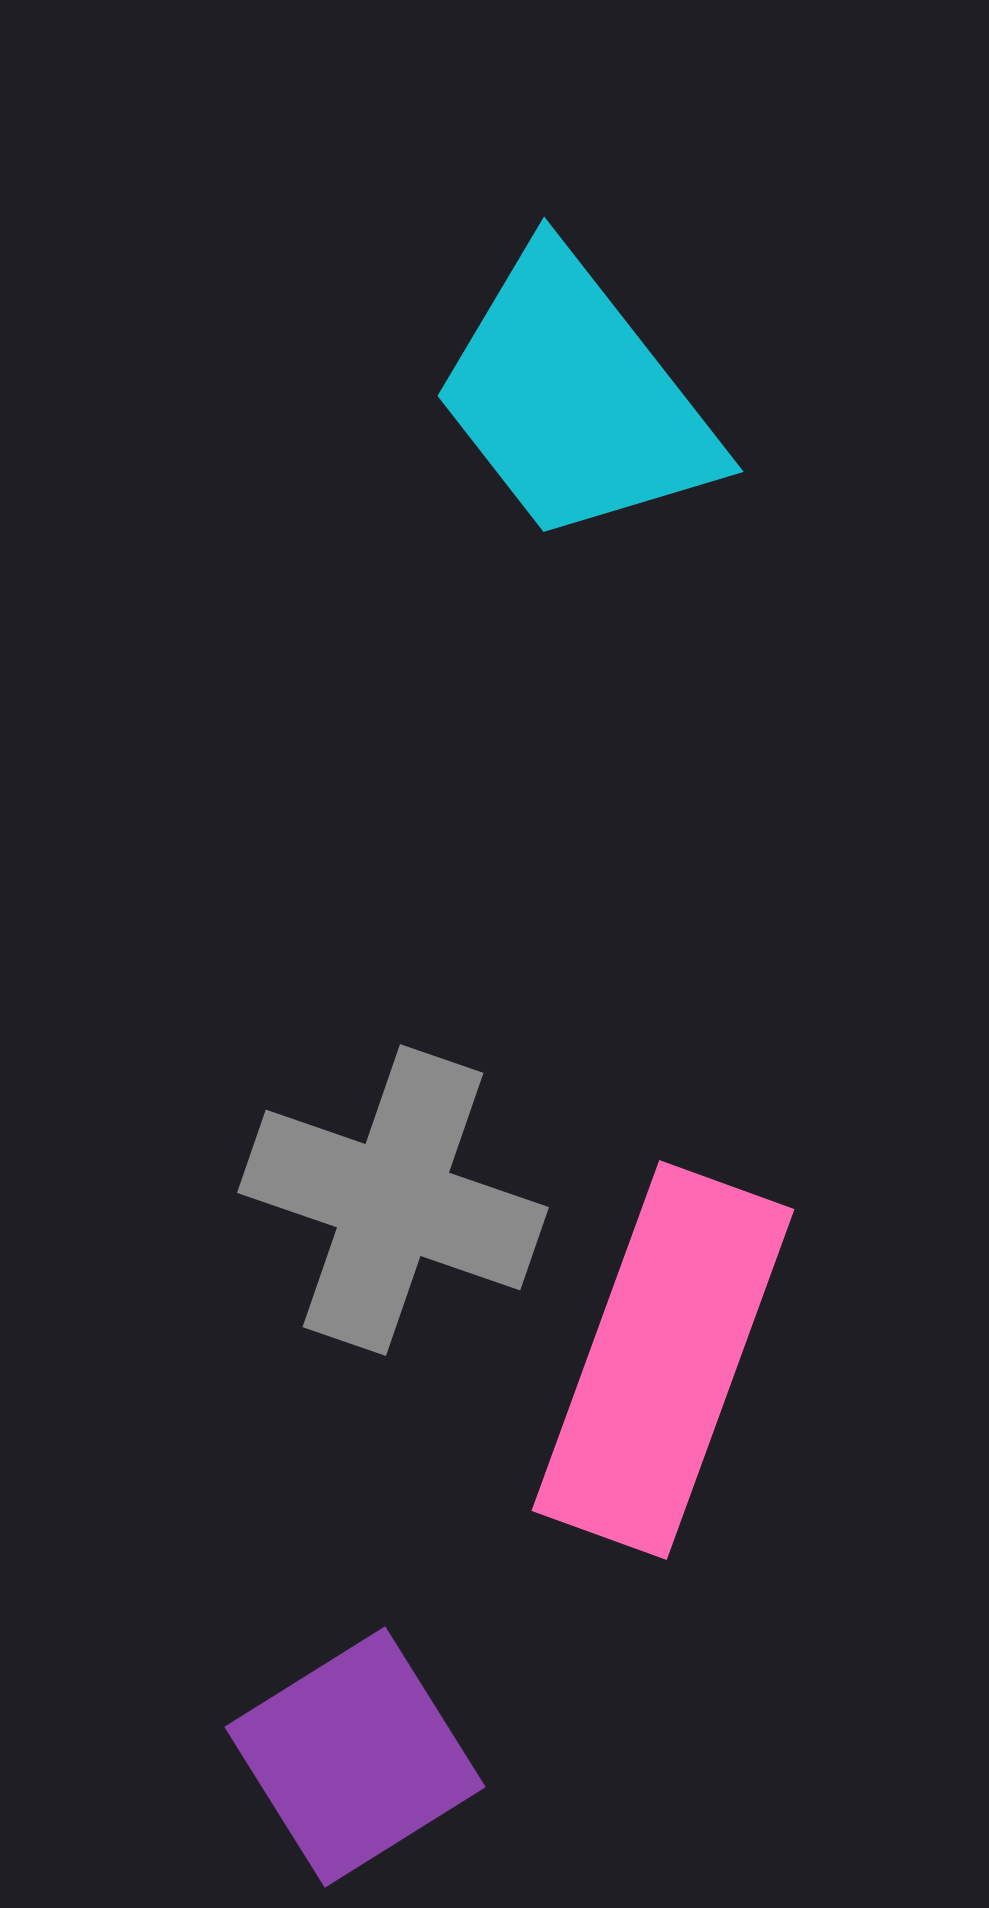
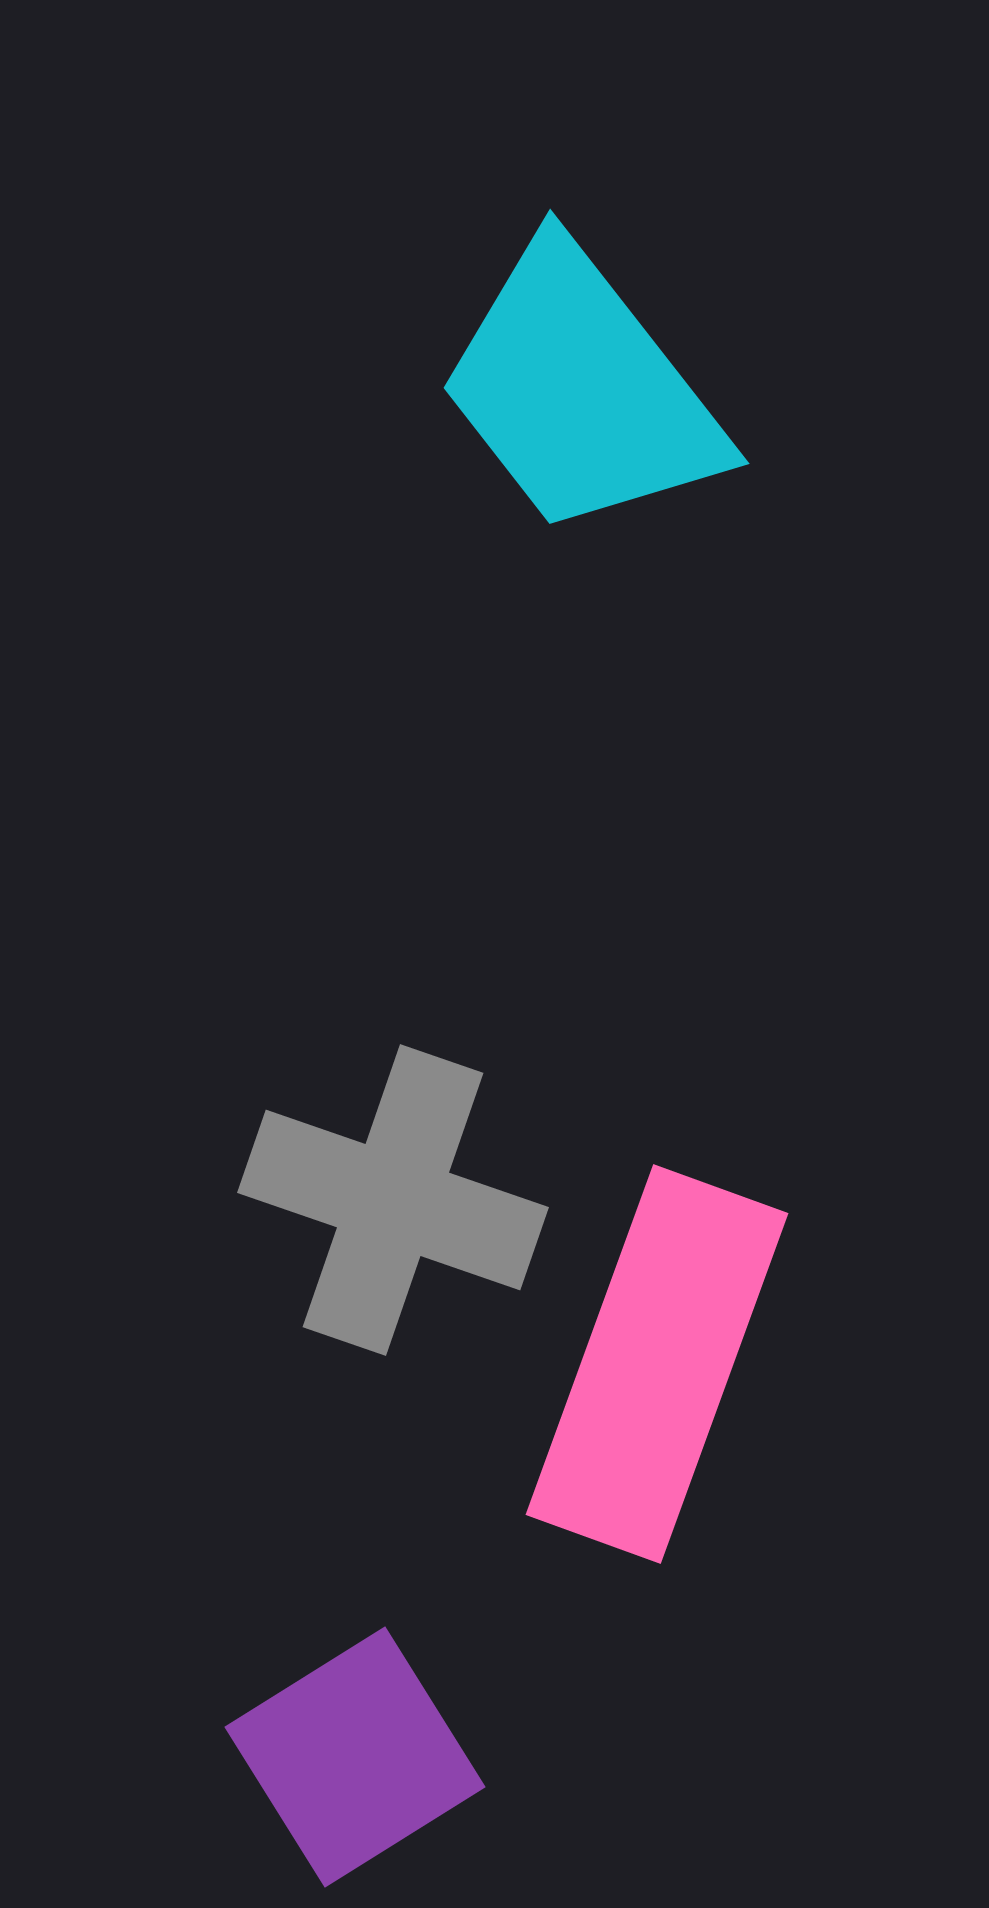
cyan trapezoid: moved 6 px right, 8 px up
pink rectangle: moved 6 px left, 4 px down
